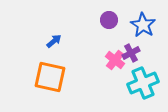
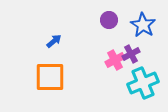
purple cross: moved 1 px down
pink cross: rotated 24 degrees clockwise
orange square: rotated 12 degrees counterclockwise
